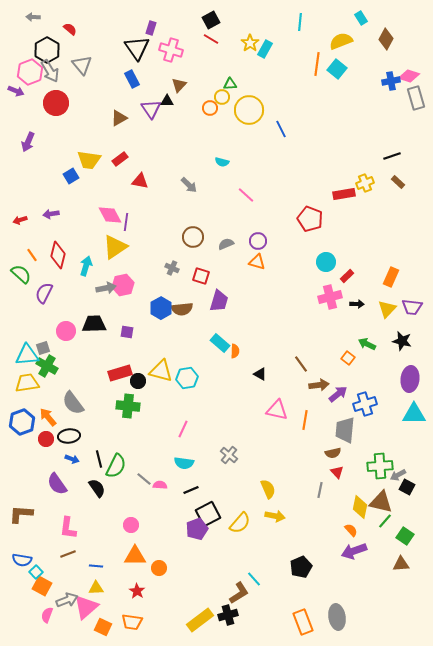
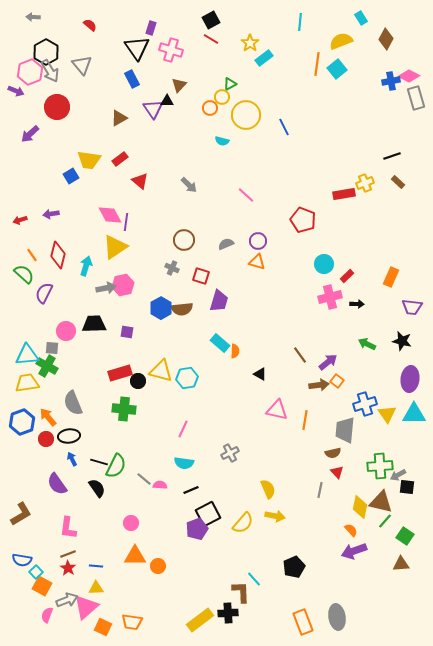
red semicircle at (70, 29): moved 20 px right, 4 px up
cyan rectangle at (265, 49): moved 1 px left, 9 px down; rotated 24 degrees clockwise
black hexagon at (47, 50): moved 1 px left, 2 px down
cyan square at (337, 69): rotated 12 degrees clockwise
pink diamond at (409, 76): rotated 10 degrees clockwise
green triangle at (230, 84): rotated 24 degrees counterclockwise
red circle at (56, 103): moved 1 px right, 4 px down
purple triangle at (151, 109): moved 2 px right
yellow circle at (249, 110): moved 3 px left, 5 px down
blue line at (281, 129): moved 3 px right, 2 px up
purple arrow at (28, 142): moved 2 px right, 8 px up; rotated 24 degrees clockwise
cyan semicircle at (222, 162): moved 21 px up
red triangle at (140, 181): rotated 30 degrees clockwise
red pentagon at (310, 219): moved 7 px left, 1 px down
brown circle at (193, 237): moved 9 px left, 3 px down
cyan circle at (326, 262): moved 2 px left, 2 px down
green semicircle at (21, 274): moved 3 px right
yellow triangle at (387, 309): moved 105 px down; rotated 18 degrees counterclockwise
gray square at (43, 348): moved 9 px right; rotated 24 degrees clockwise
orange square at (348, 358): moved 11 px left, 23 px down
brown line at (301, 364): moved 1 px left, 9 px up
purple arrow at (338, 394): moved 10 px left, 32 px up
gray semicircle at (73, 403): rotated 15 degrees clockwise
green cross at (128, 406): moved 4 px left, 3 px down
gray cross at (229, 455): moved 1 px right, 2 px up; rotated 24 degrees clockwise
blue arrow at (72, 459): rotated 136 degrees counterclockwise
black line at (99, 459): moved 3 px down; rotated 60 degrees counterclockwise
black square at (407, 487): rotated 21 degrees counterclockwise
brown L-shape at (21, 514): rotated 145 degrees clockwise
yellow semicircle at (240, 523): moved 3 px right
pink circle at (131, 525): moved 2 px up
black pentagon at (301, 567): moved 7 px left
orange circle at (159, 568): moved 1 px left, 2 px up
red star at (137, 591): moved 69 px left, 23 px up
brown L-shape at (239, 593): moved 2 px right, 1 px up; rotated 60 degrees counterclockwise
black cross at (228, 615): moved 2 px up; rotated 12 degrees clockwise
